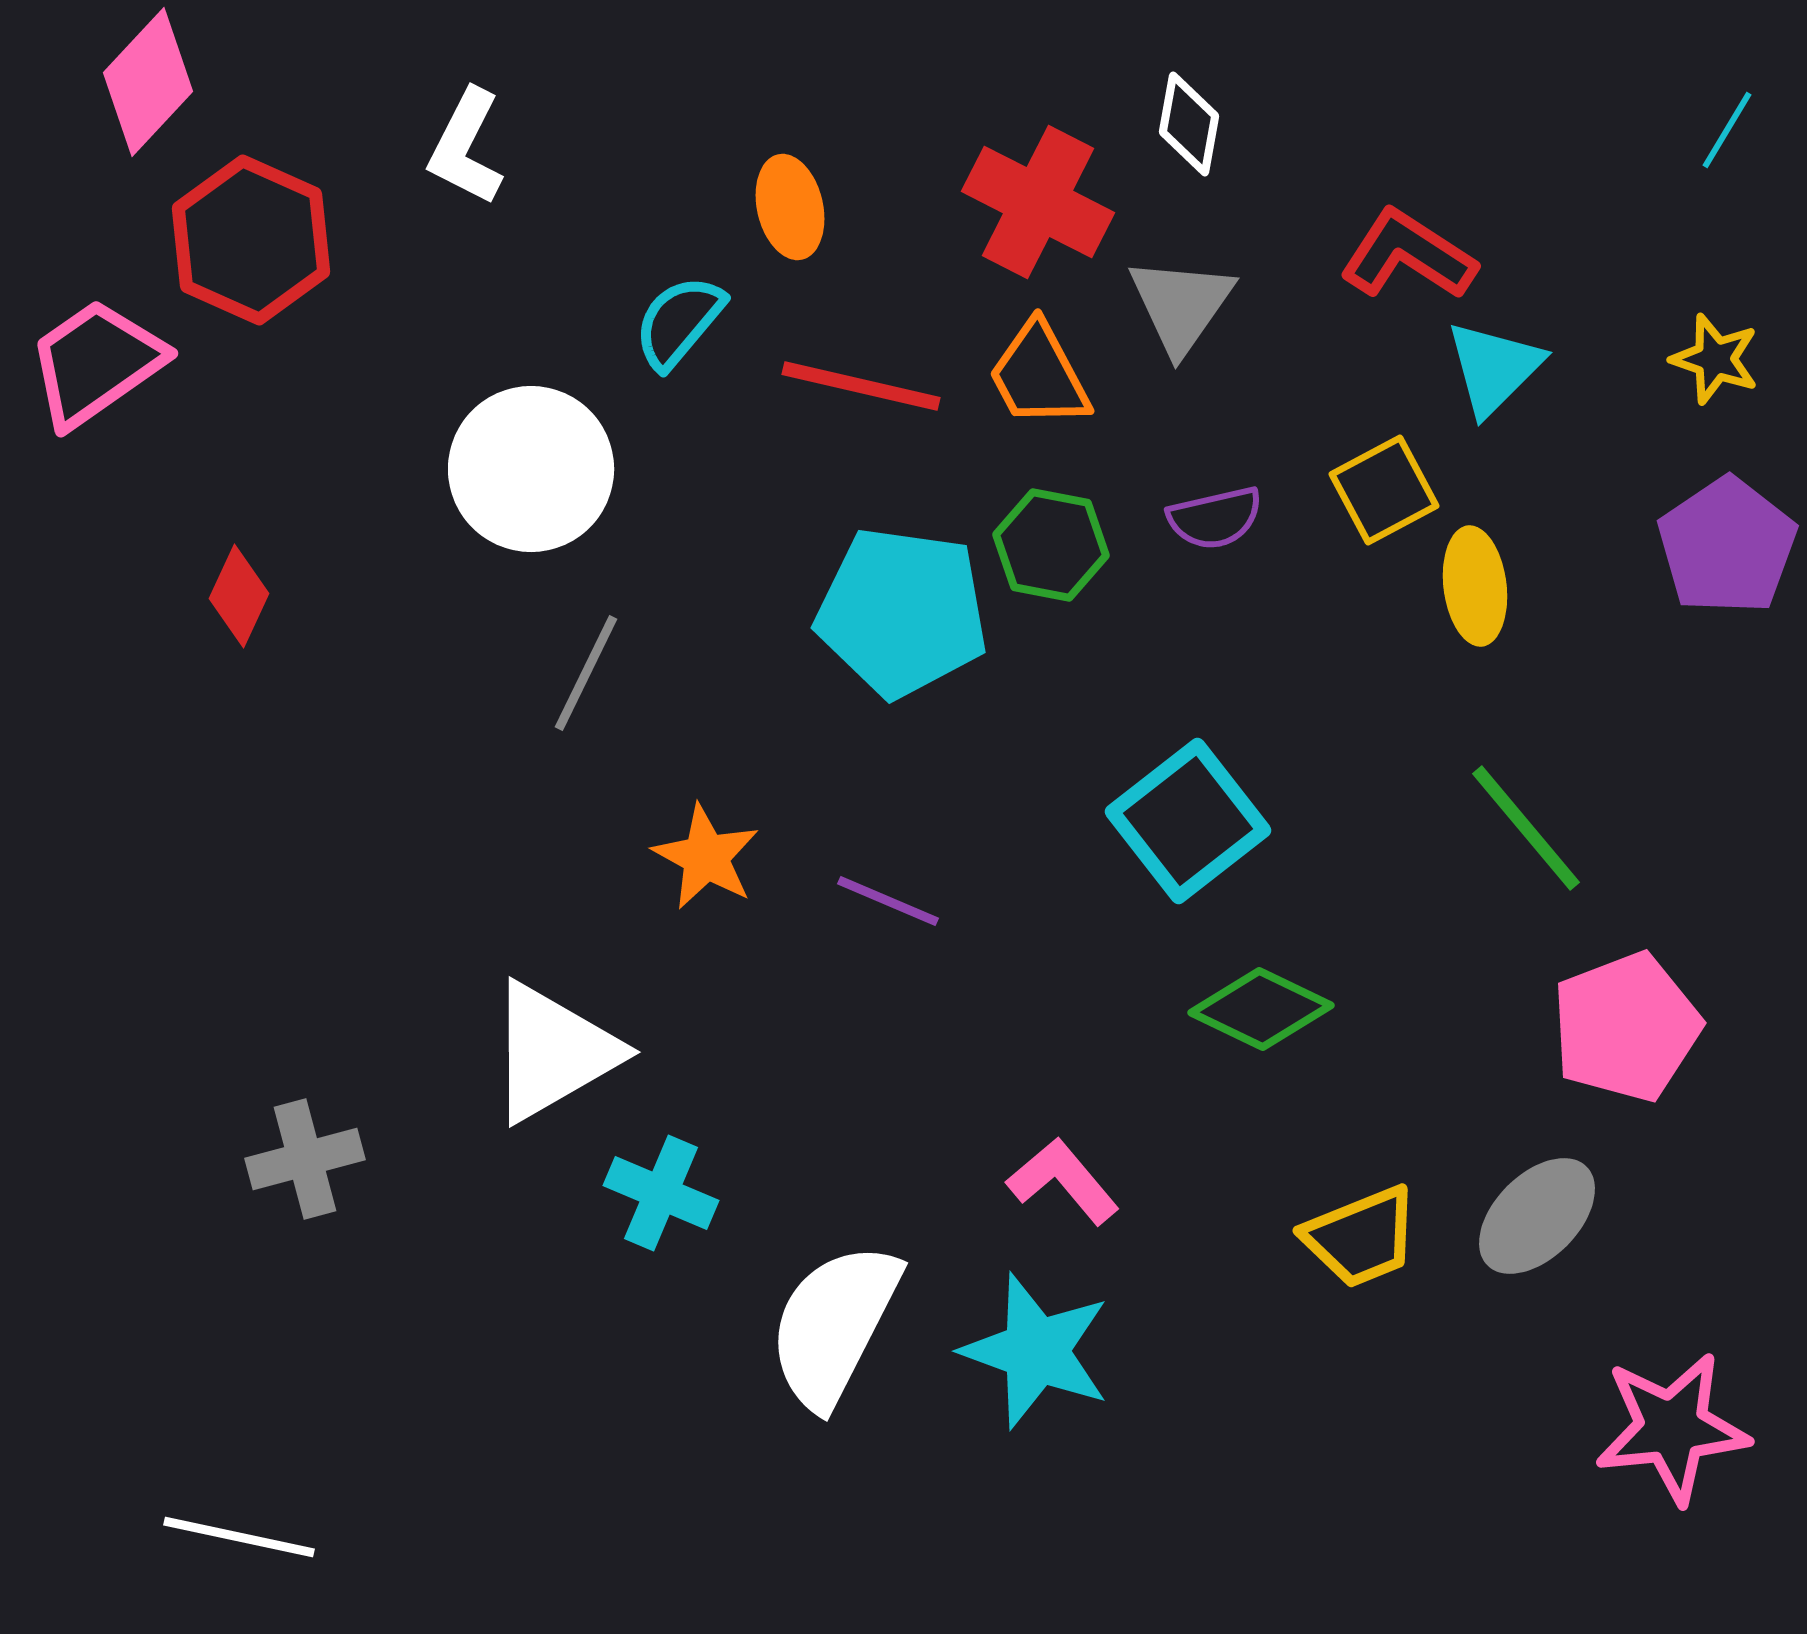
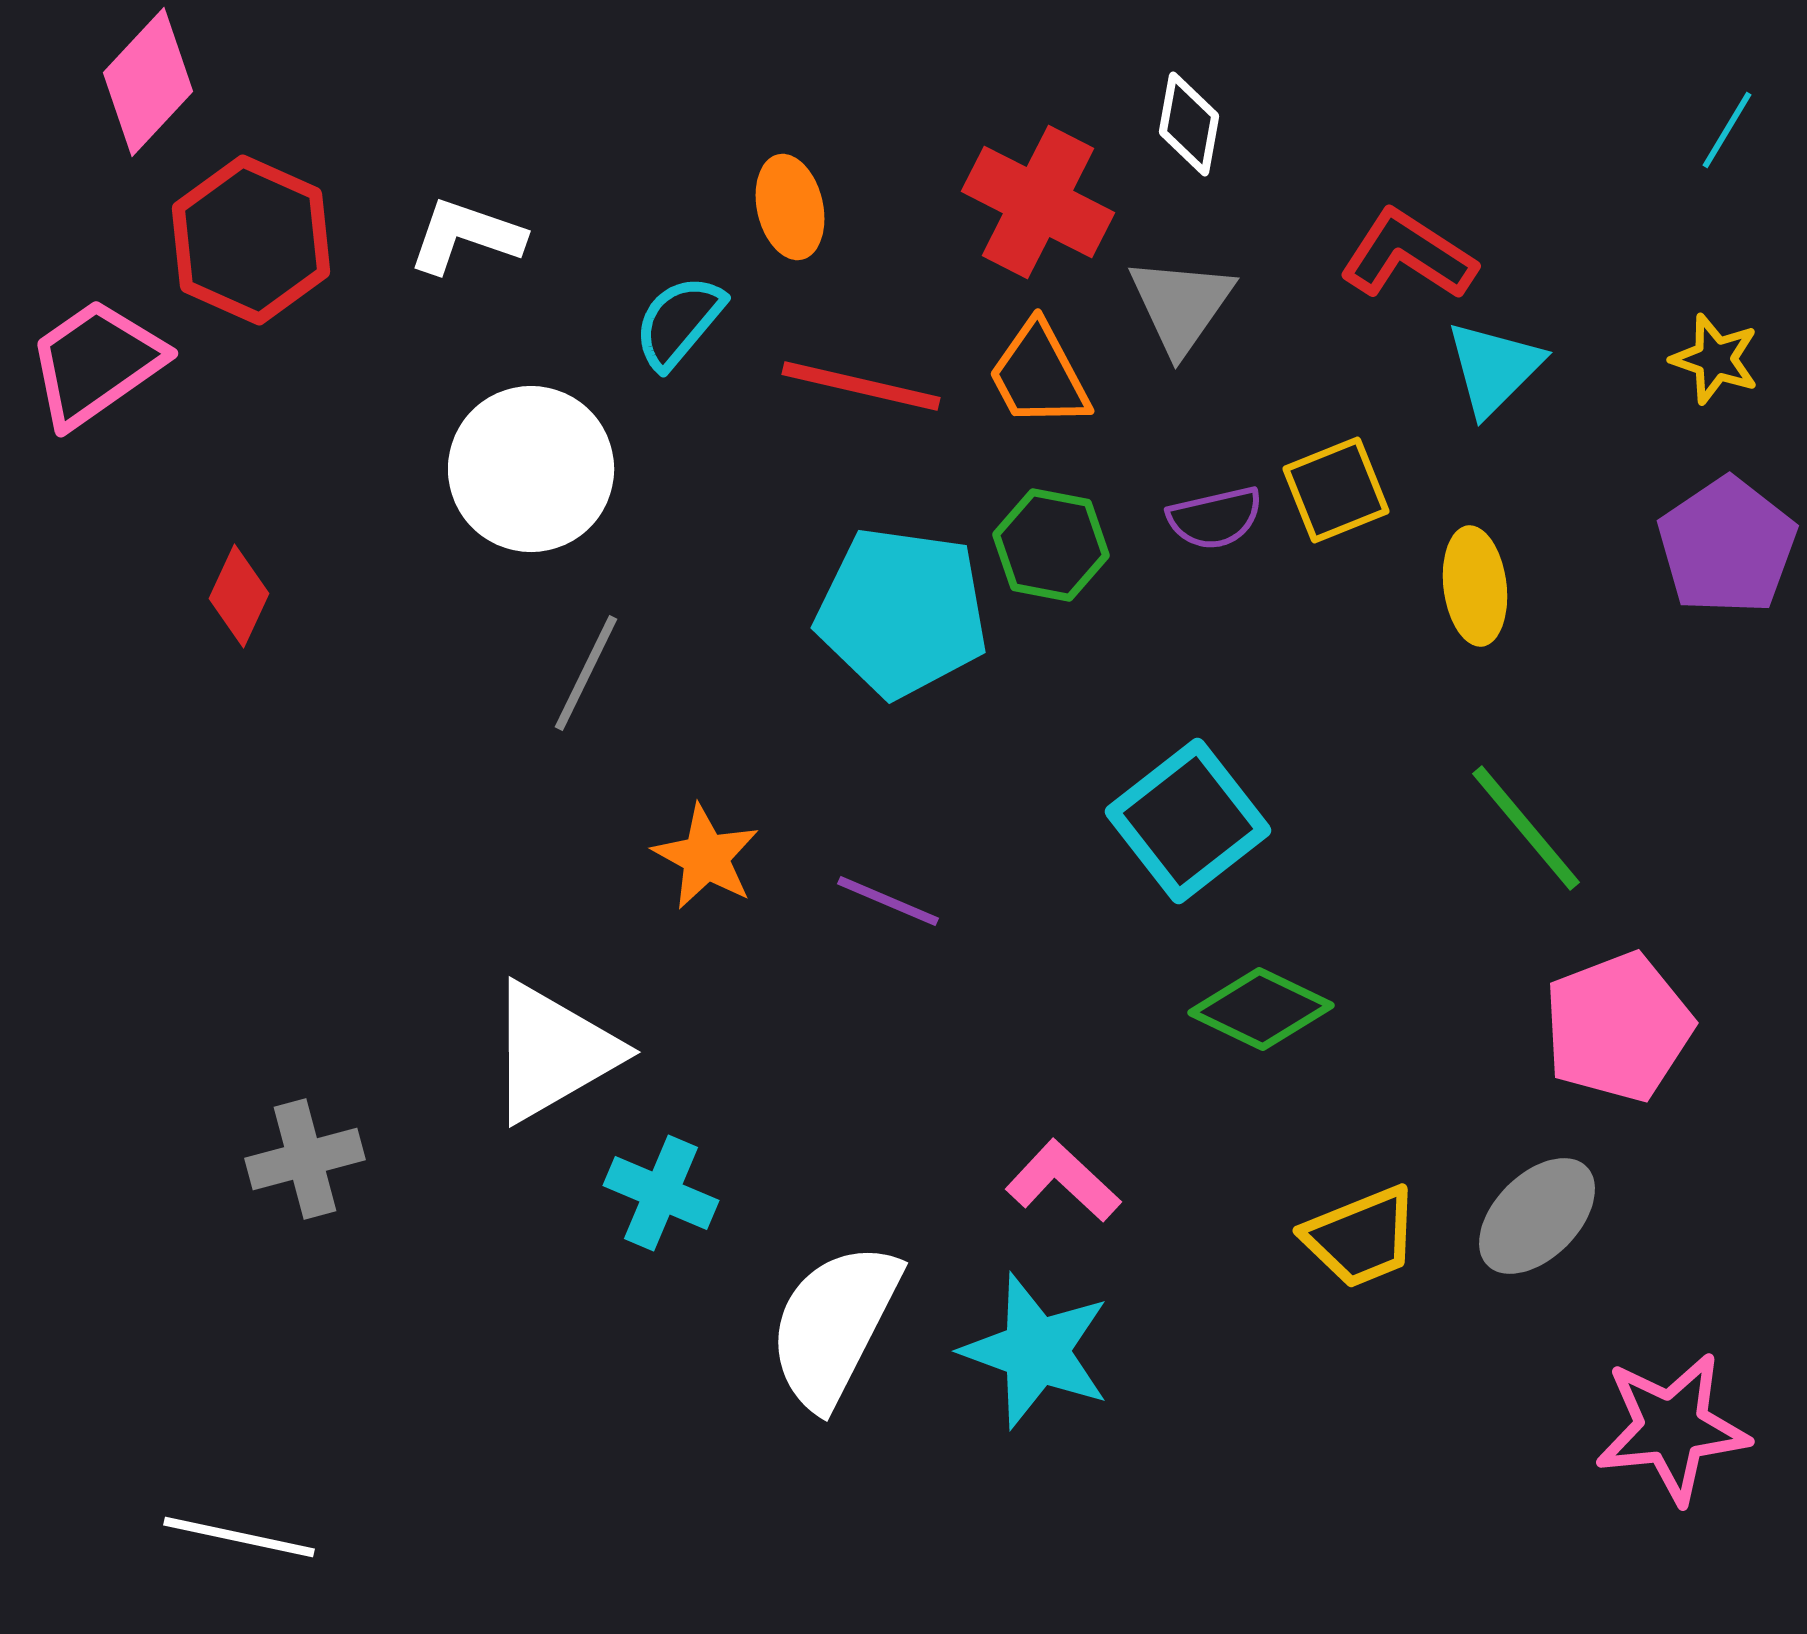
white L-shape: moved 89 px down; rotated 82 degrees clockwise
yellow square: moved 48 px left; rotated 6 degrees clockwise
pink pentagon: moved 8 px left
pink L-shape: rotated 7 degrees counterclockwise
